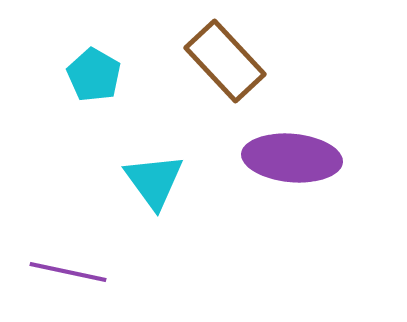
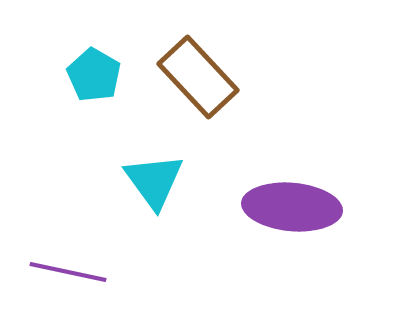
brown rectangle: moved 27 px left, 16 px down
purple ellipse: moved 49 px down
